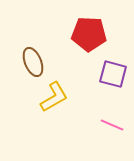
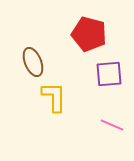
red pentagon: rotated 12 degrees clockwise
purple square: moved 4 px left; rotated 20 degrees counterclockwise
yellow L-shape: rotated 60 degrees counterclockwise
